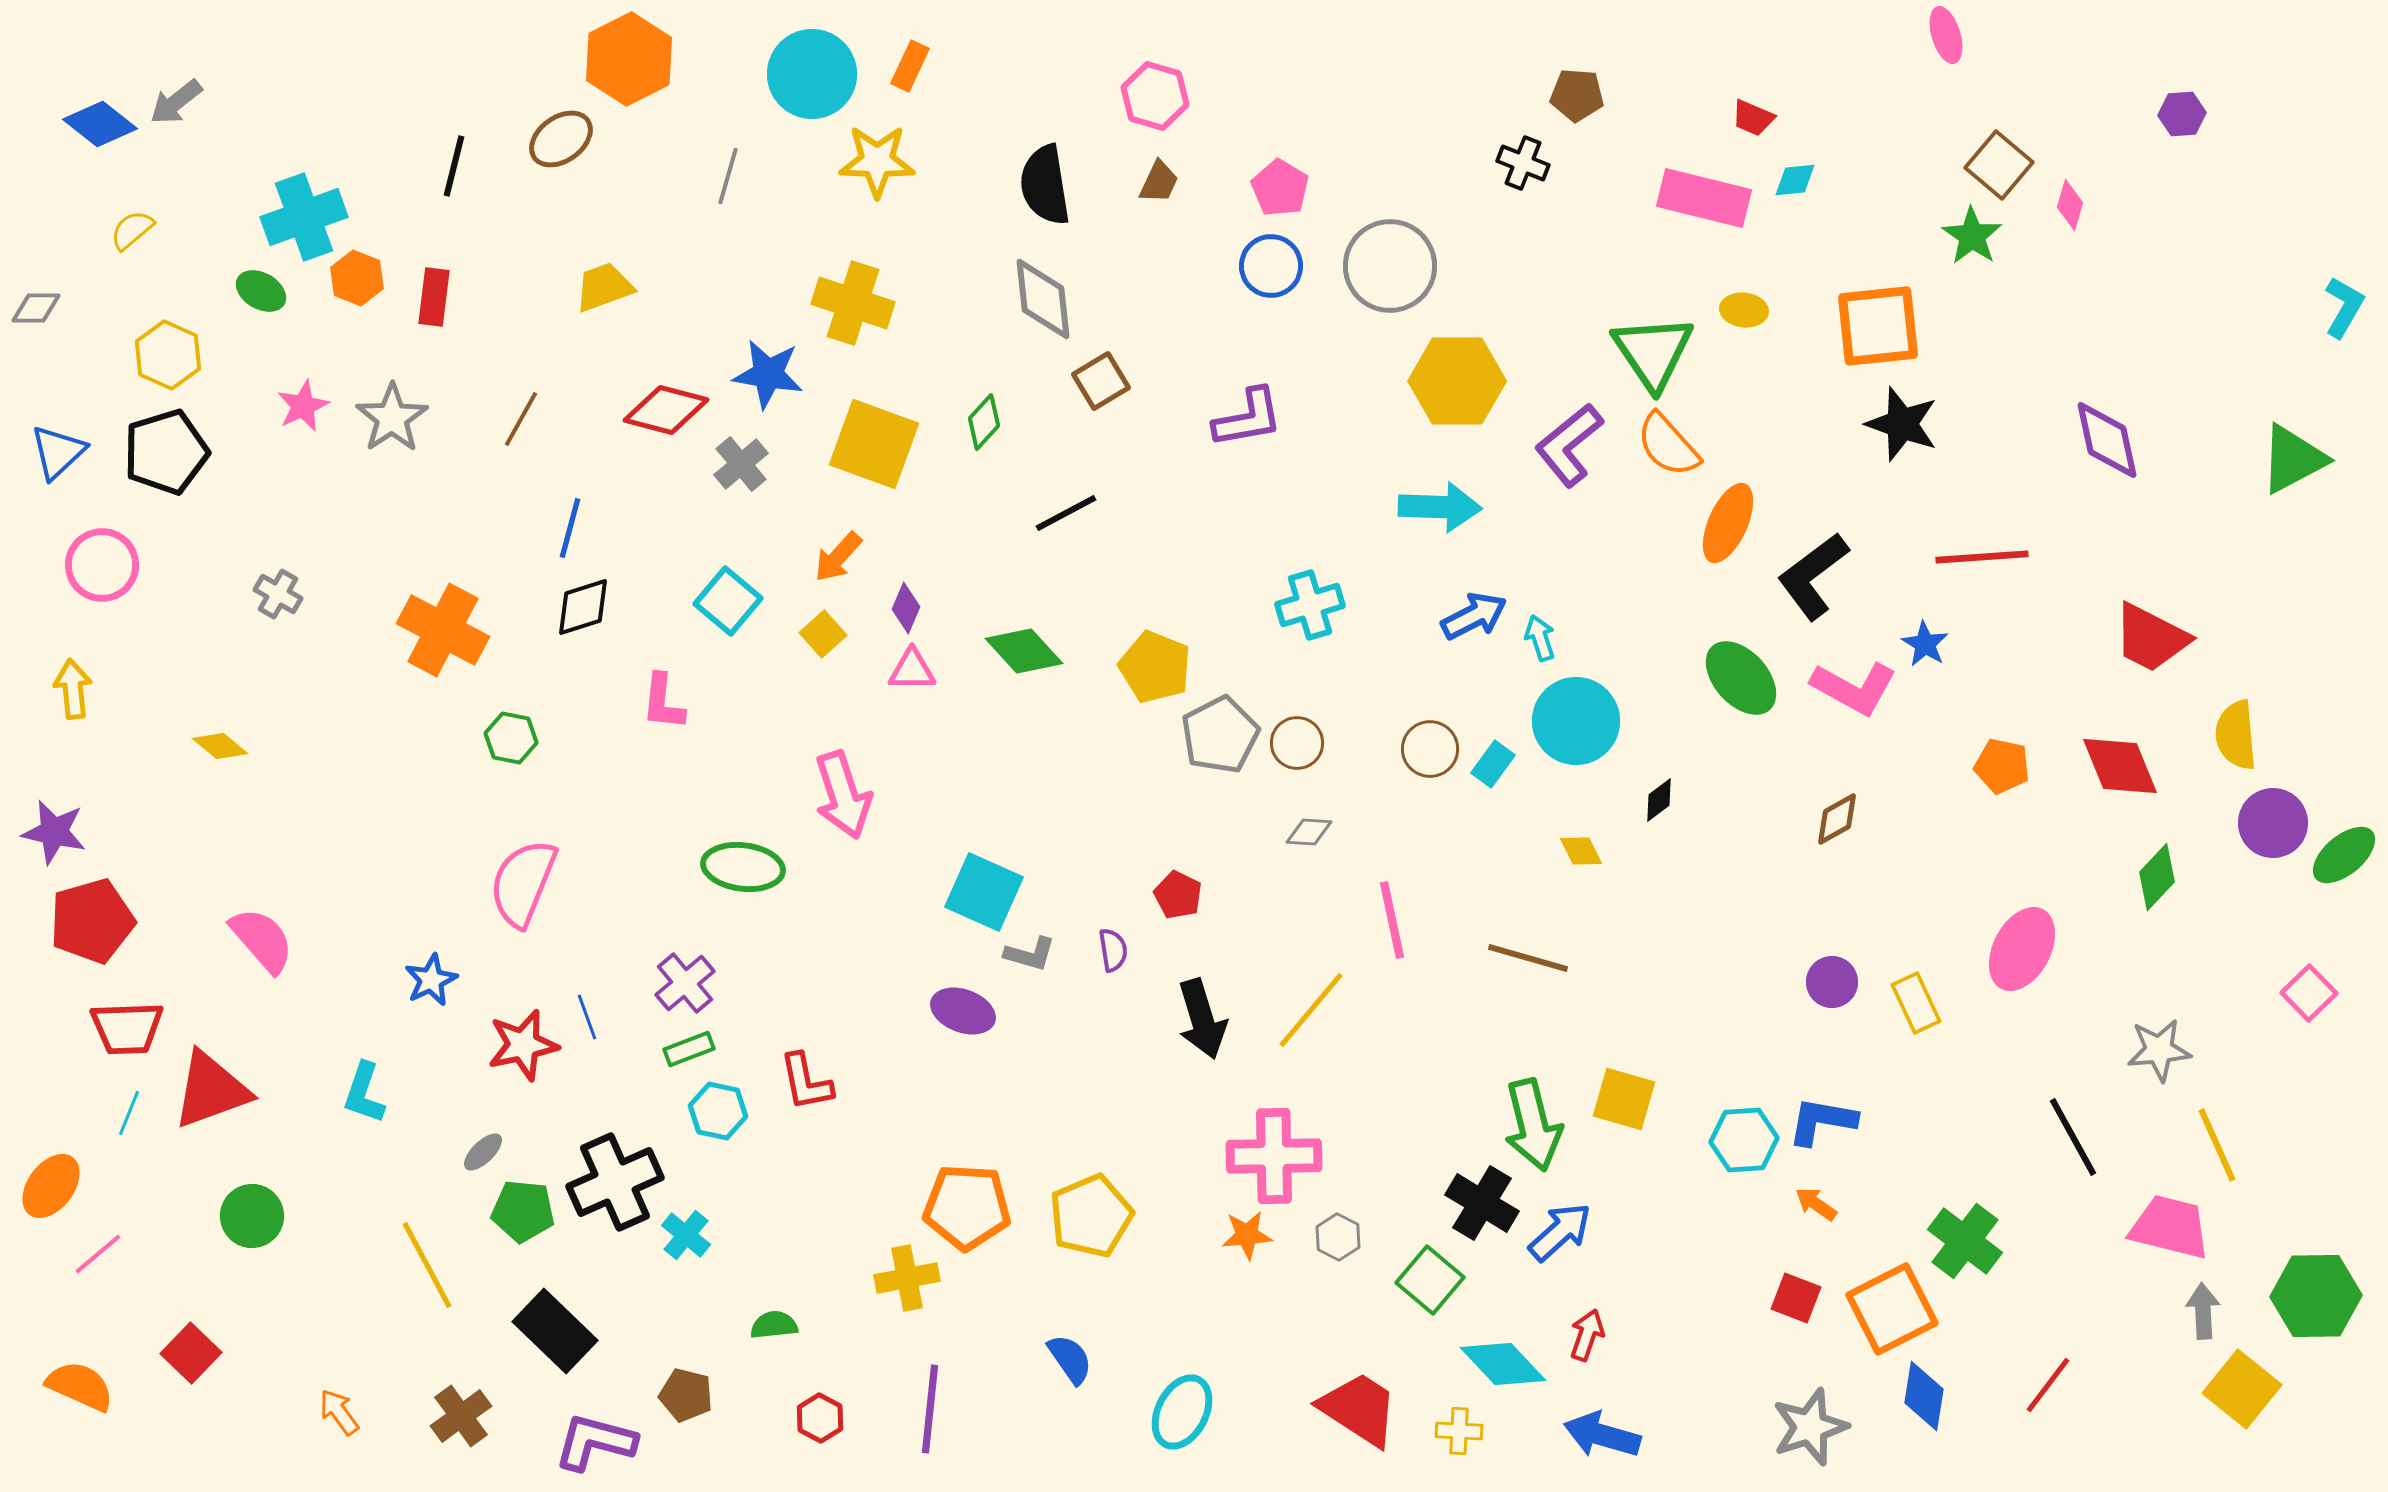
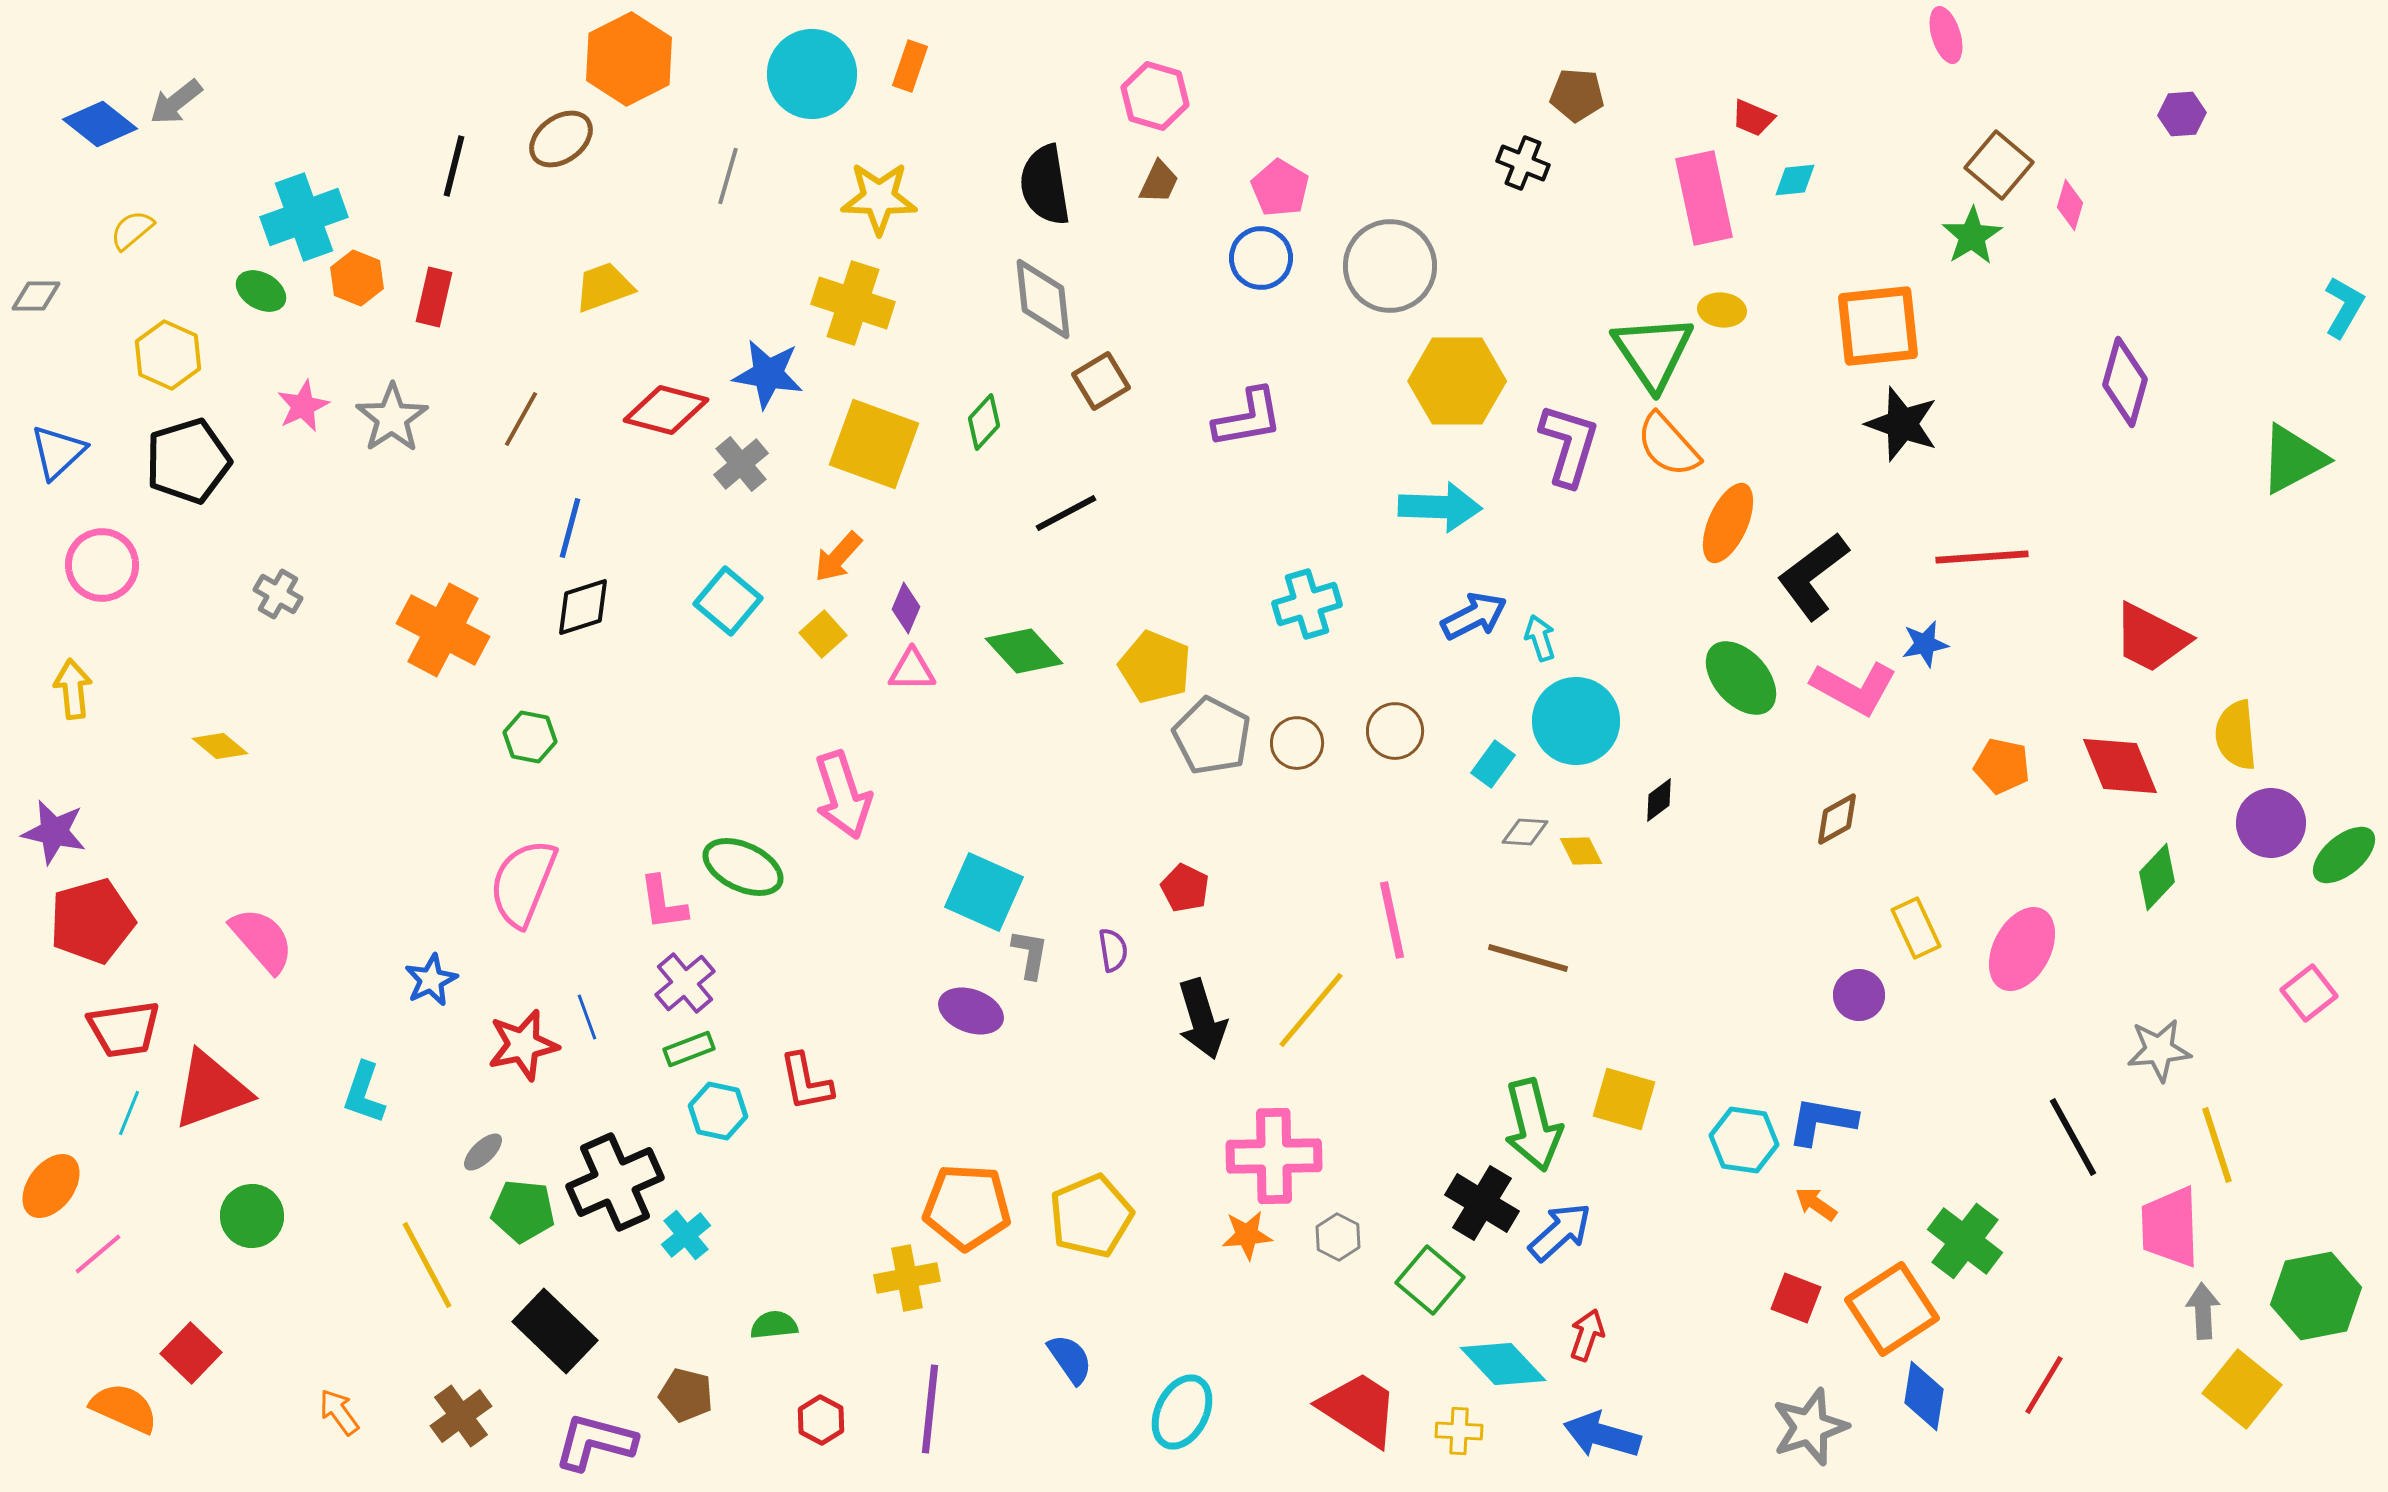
orange rectangle at (910, 66): rotated 6 degrees counterclockwise
yellow star at (877, 161): moved 2 px right, 37 px down
pink rectangle at (1704, 198): rotated 64 degrees clockwise
green star at (1972, 236): rotated 6 degrees clockwise
blue circle at (1271, 266): moved 10 px left, 8 px up
red rectangle at (434, 297): rotated 6 degrees clockwise
gray diamond at (36, 308): moved 12 px up
yellow ellipse at (1744, 310): moved 22 px left
purple diamond at (2107, 440): moved 18 px right, 58 px up; rotated 28 degrees clockwise
purple L-shape at (1569, 445): rotated 146 degrees clockwise
black pentagon at (166, 452): moved 22 px right, 9 px down
cyan cross at (1310, 605): moved 3 px left, 1 px up
blue star at (1925, 644): rotated 30 degrees clockwise
pink L-shape at (663, 702): moved 201 px down; rotated 14 degrees counterclockwise
gray pentagon at (1220, 735): moved 8 px left, 1 px down; rotated 18 degrees counterclockwise
green hexagon at (511, 738): moved 19 px right, 1 px up
brown circle at (1430, 749): moved 35 px left, 18 px up
purple circle at (2273, 823): moved 2 px left
gray diamond at (1309, 832): moved 216 px right
green ellipse at (743, 867): rotated 18 degrees clockwise
red pentagon at (1178, 895): moved 7 px right, 7 px up
gray L-shape at (1030, 954): rotated 96 degrees counterclockwise
purple circle at (1832, 982): moved 27 px right, 13 px down
pink square at (2309, 993): rotated 6 degrees clockwise
yellow rectangle at (1916, 1003): moved 75 px up
purple ellipse at (963, 1011): moved 8 px right
red trapezoid at (127, 1028): moved 3 px left, 1 px down; rotated 6 degrees counterclockwise
cyan hexagon at (1744, 1140): rotated 12 degrees clockwise
yellow line at (2217, 1145): rotated 6 degrees clockwise
pink trapezoid at (2170, 1227): rotated 106 degrees counterclockwise
cyan cross at (686, 1235): rotated 12 degrees clockwise
green hexagon at (2316, 1296): rotated 10 degrees counterclockwise
orange square at (1892, 1309): rotated 6 degrees counterclockwise
red line at (2048, 1385): moved 4 px left; rotated 6 degrees counterclockwise
orange semicircle at (80, 1386): moved 44 px right, 22 px down
red hexagon at (820, 1418): moved 1 px right, 2 px down
